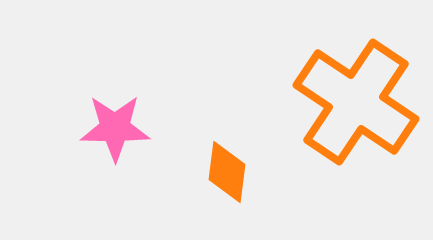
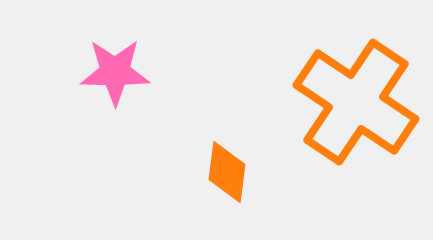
pink star: moved 56 px up
